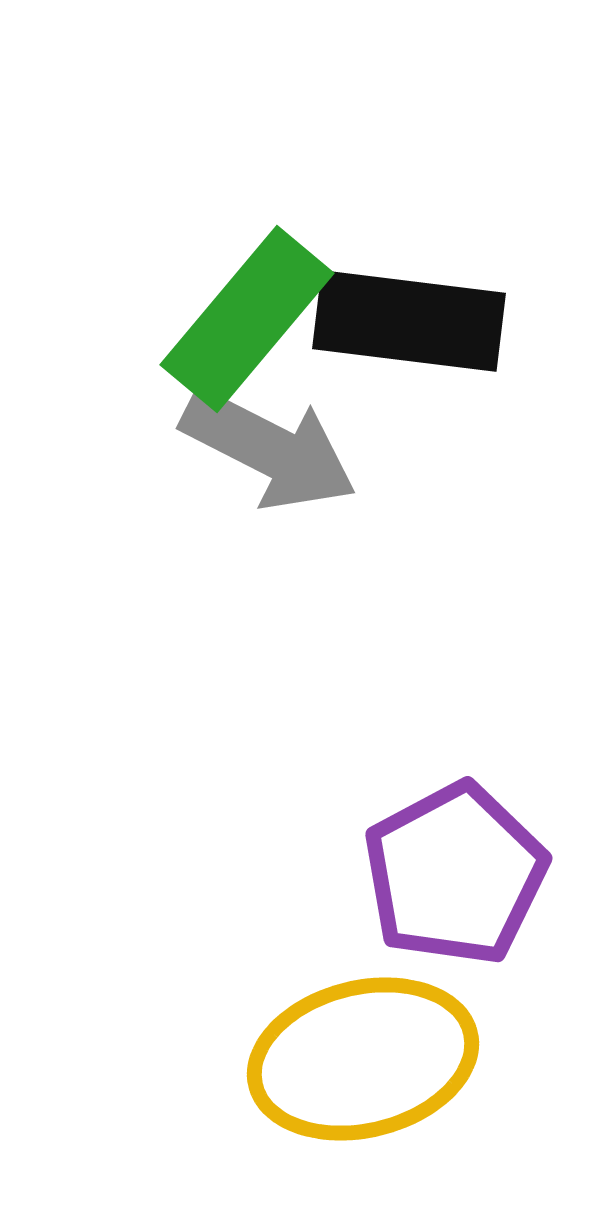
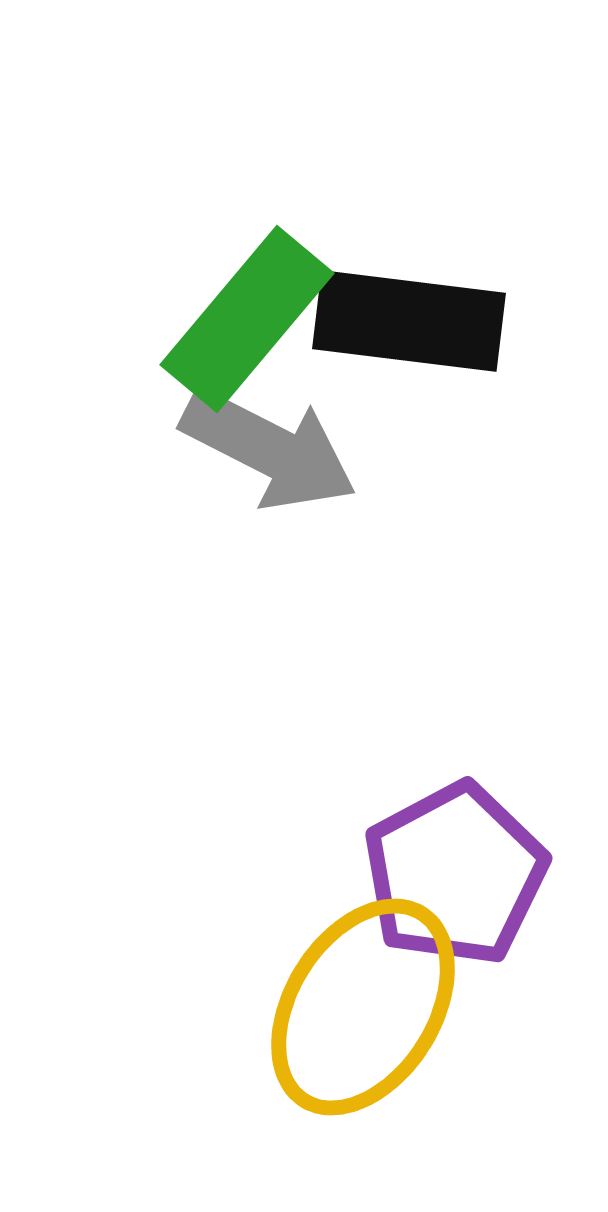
yellow ellipse: moved 52 px up; rotated 44 degrees counterclockwise
